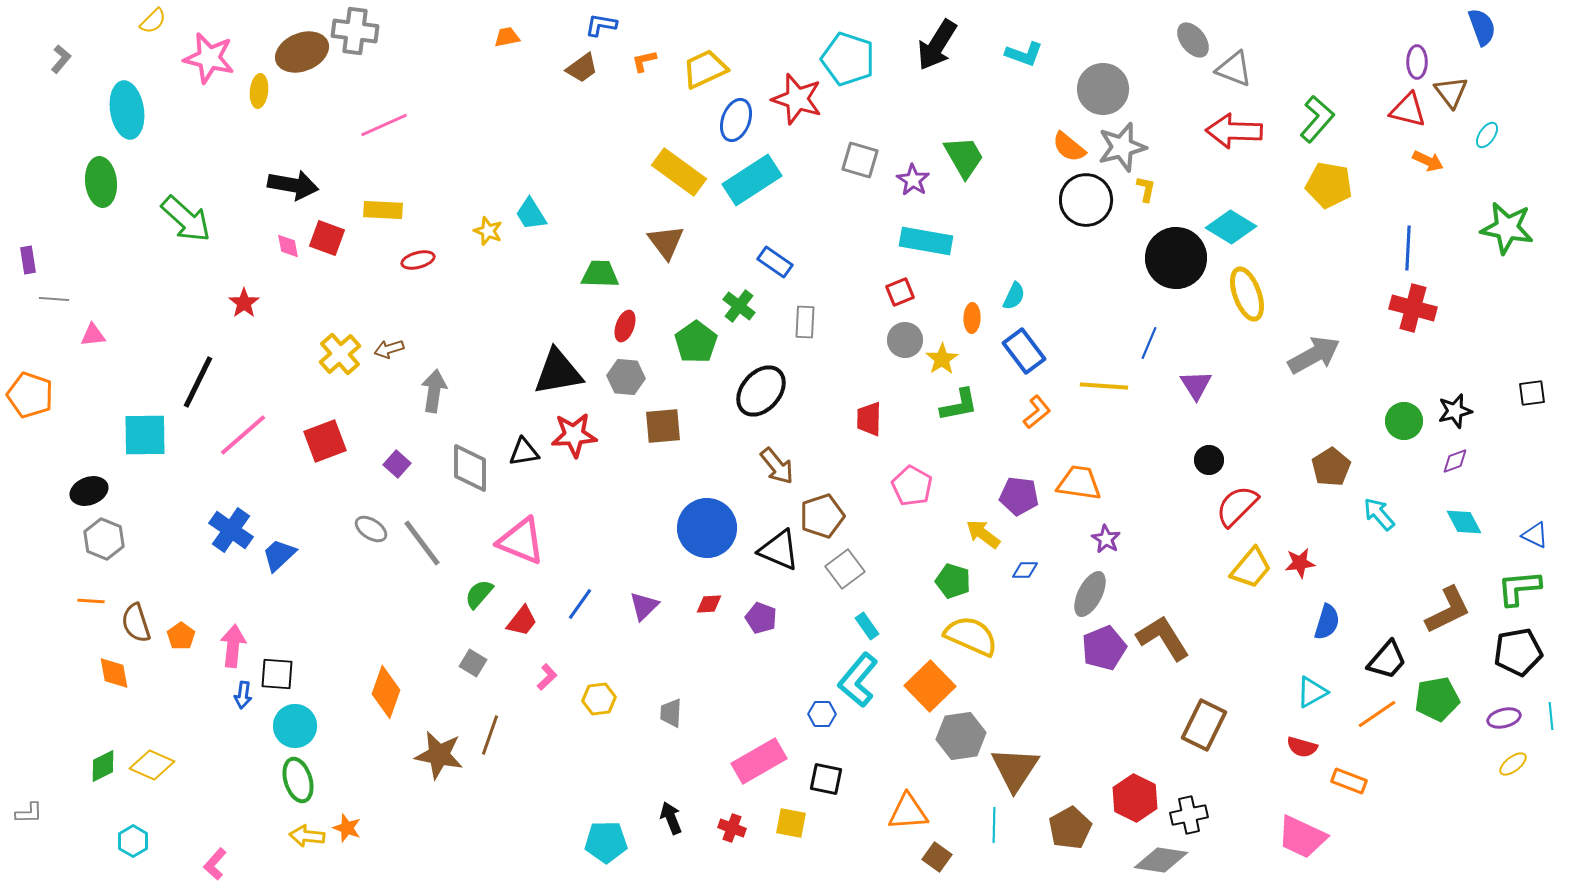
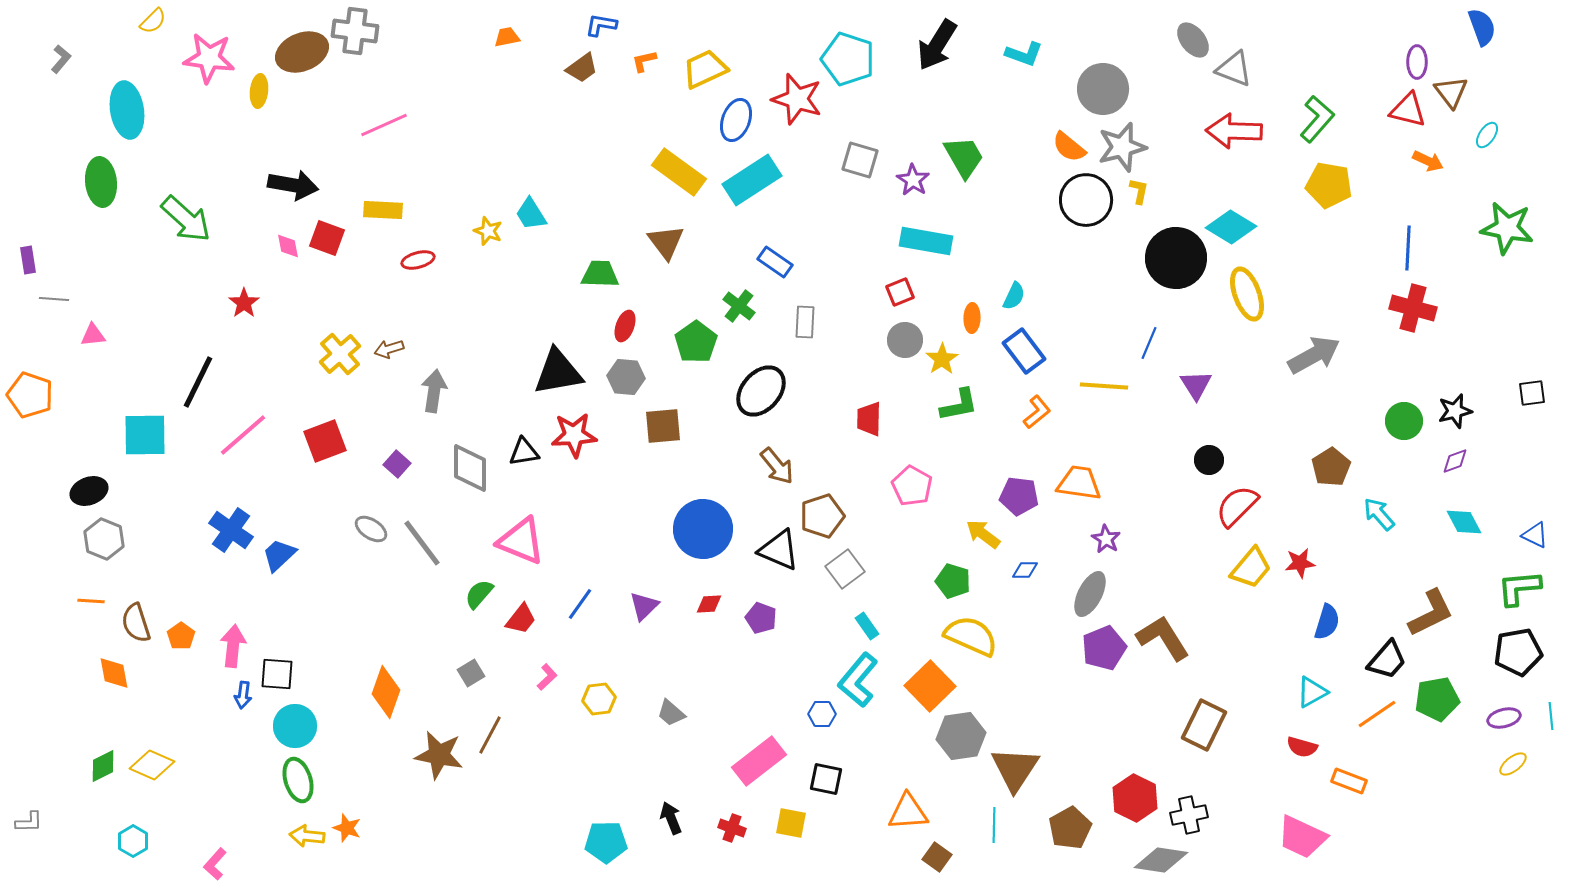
pink star at (209, 58): rotated 6 degrees counterclockwise
yellow L-shape at (1146, 189): moved 7 px left, 2 px down
blue circle at (707, 528): moved 4 px left, 1 px down
brown L-shape at (1448, 610): moved 17 px left, 3 px down
red trapezoid at (522, 621): moved 1 px left, 2 px up
gray square at (473, 663): moved 2 px left, 10 px down; rotated 28 degrees clockwise
gray trapezoid at (671, 713): rotated 52 degrees counterclockwise
brown line at (490, 735): rotated 9 degrees clockwise
pink rectangle at (759, 761): rotated 8 degrees counterclockwise
gray L-shape at (29, 813): moved 9 px down
